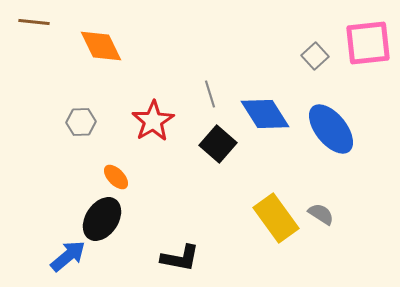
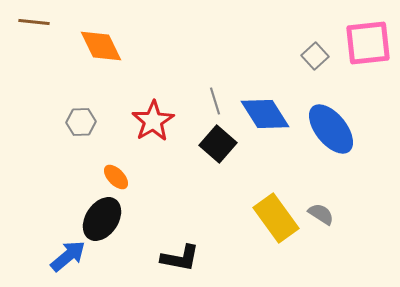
gray line: moved 5 px right, 7 px down
